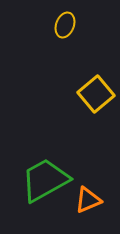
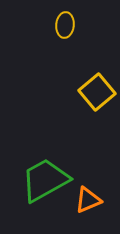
yellow ellipse: rotated 15 degrees counterclockwise
yellow square: moved 1 px right, 2 px up
